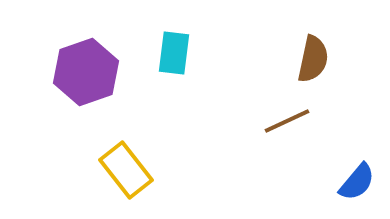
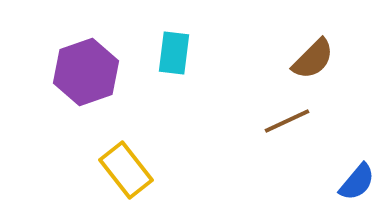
brown semicircle: rotated 33 degrees clockwise
